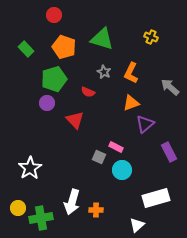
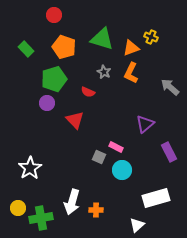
orange triangle: moved 55 px up
